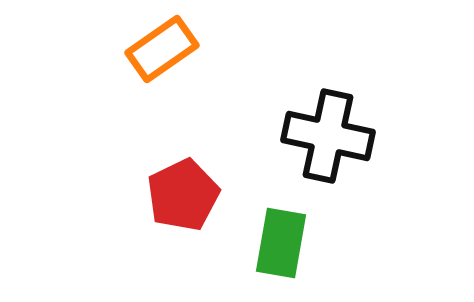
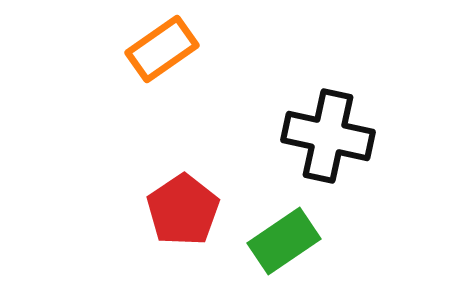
red pentagon: moved 15 px down; rotated 8 degrees counterclockwise
green rectangle: moved 3 px right, 2 px up; rotated 46 degrees clockwise
